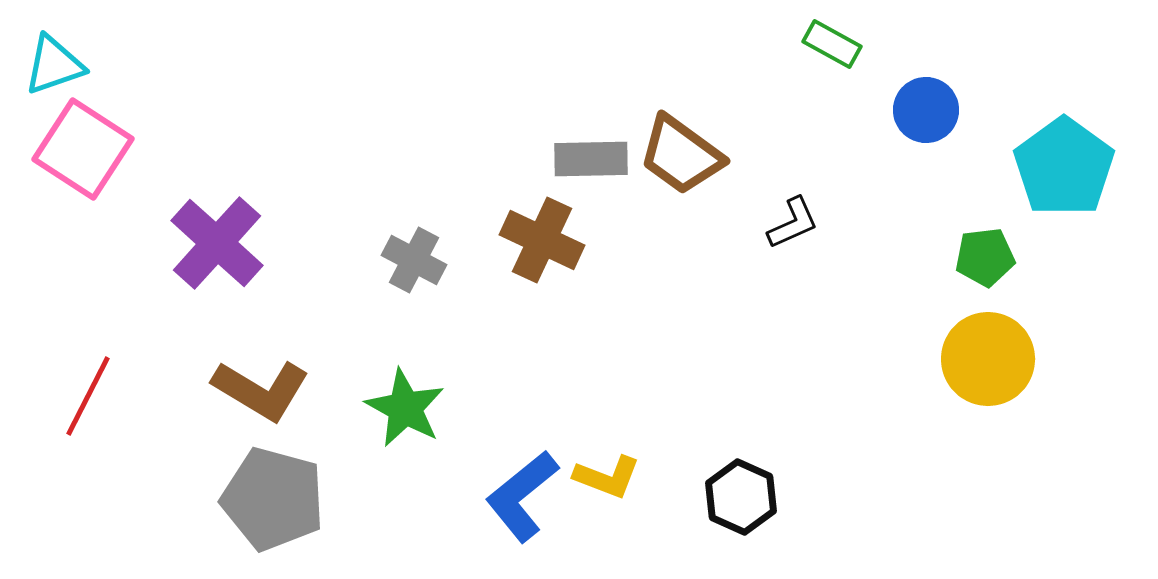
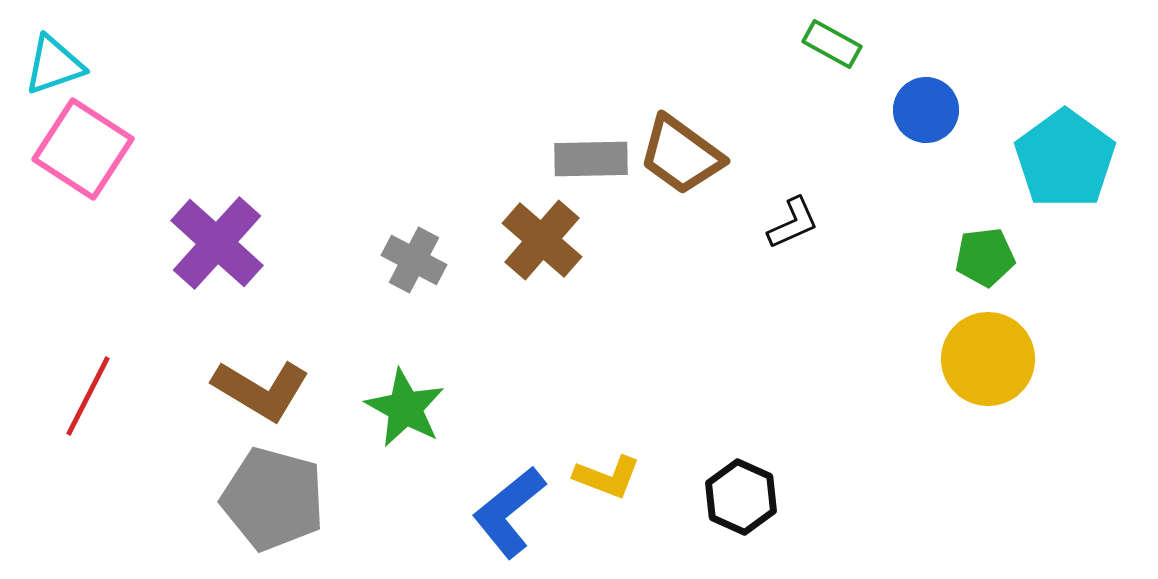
cyan pentagon: moved 1 px right, 8 px up
brown cross: rotated 16 degrees clockwise
blue L-shape: moved 13 px left, 16 px down
